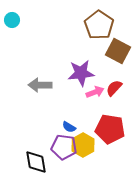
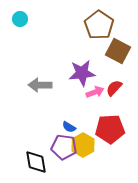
cyan circle: moved 8 px right, 1 px up
purple star: moved 1 px right
red pentagon: rotated 12 degrees counterclockwise
